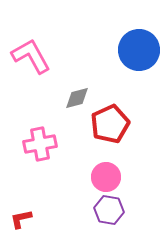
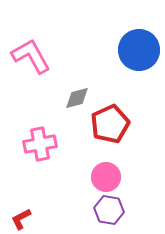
red L-shape: rotated 15 degrees counterclockwise
